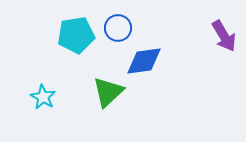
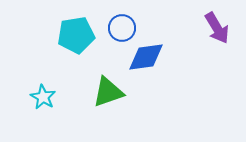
blue circle: moved 4 px right
purple arrow: moved 7 px left, 8 px up
blue diamond: moved 2 px right, 4 px up
green triangle: rotated 24 degrees clockwise
